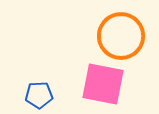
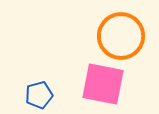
blue pentagon: rotated 12 degrees counterclockwise
